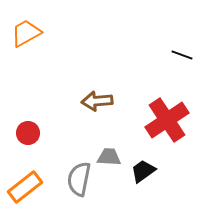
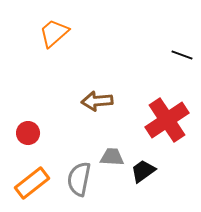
orange trapezoid: moved 28 px right; rotated 12 degrees counterclockwise
gray trapezoid: moved 3 px right
orange rectangle: moved 7 px right, 4 px up
